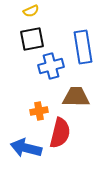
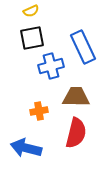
black square: moved 1 px up
blue rectangle: rotated 16 degrees counterclockwise
red semicircle: moved 16 px right
